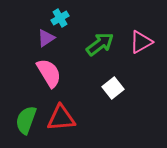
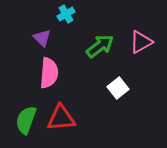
cyan cross: moved 6 px right, 4 px up
purple triangle: moved 4 px left; rotated 42 degrees counterclockwise
green arrow: moved 2 px down
pink semicircle: rotated 36 degrees clockwise
white square: moved 5 px right
